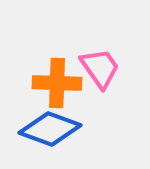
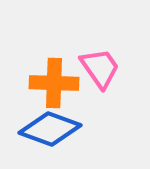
orange cross: moved 3 px left
